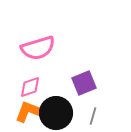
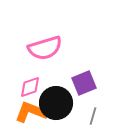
pink semicircle: moved 7 px right
black circle: moved 10 px up
